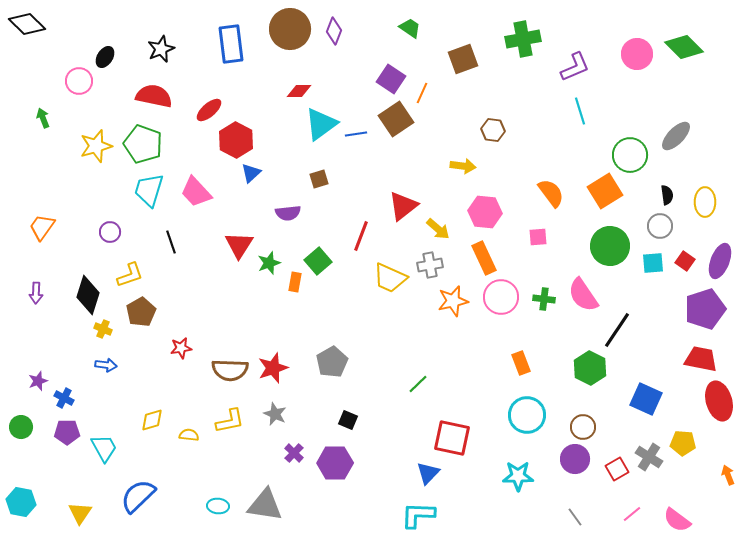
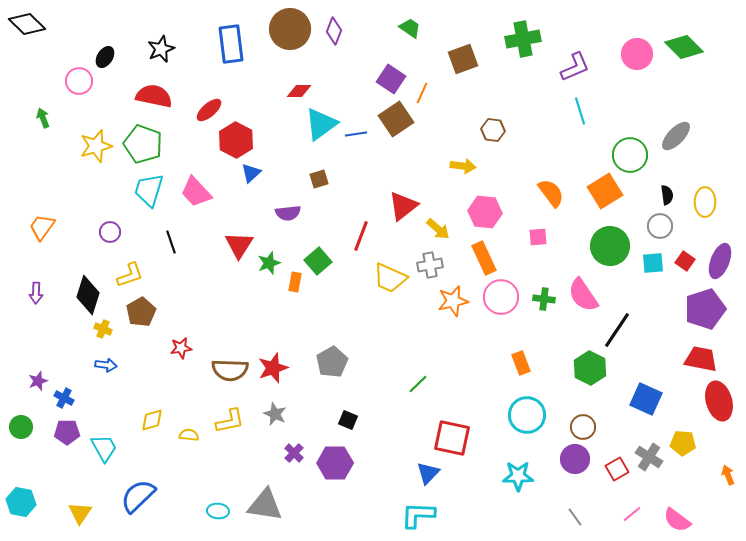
cyan ellipse at (218, 506): moved 5 px down
